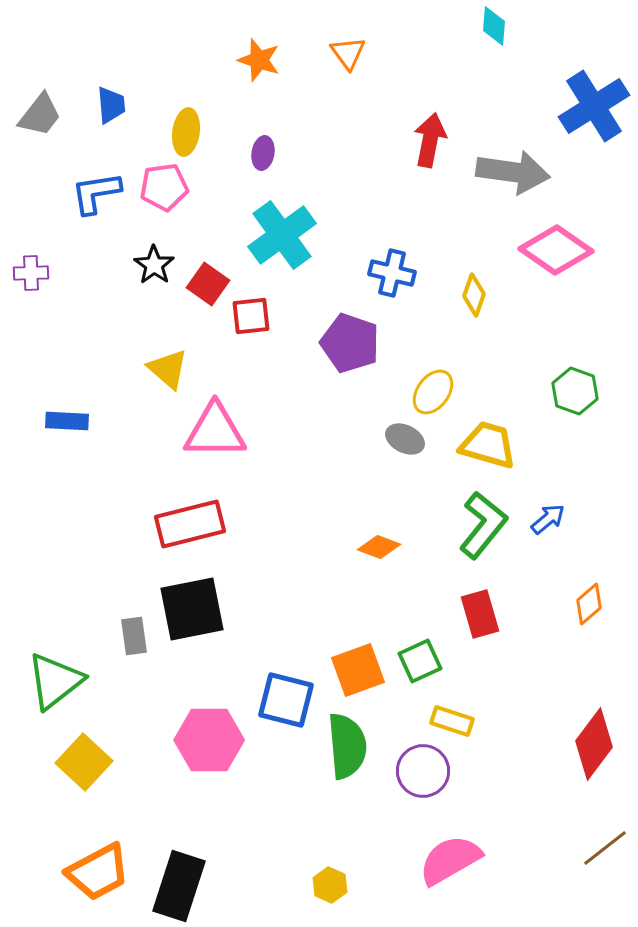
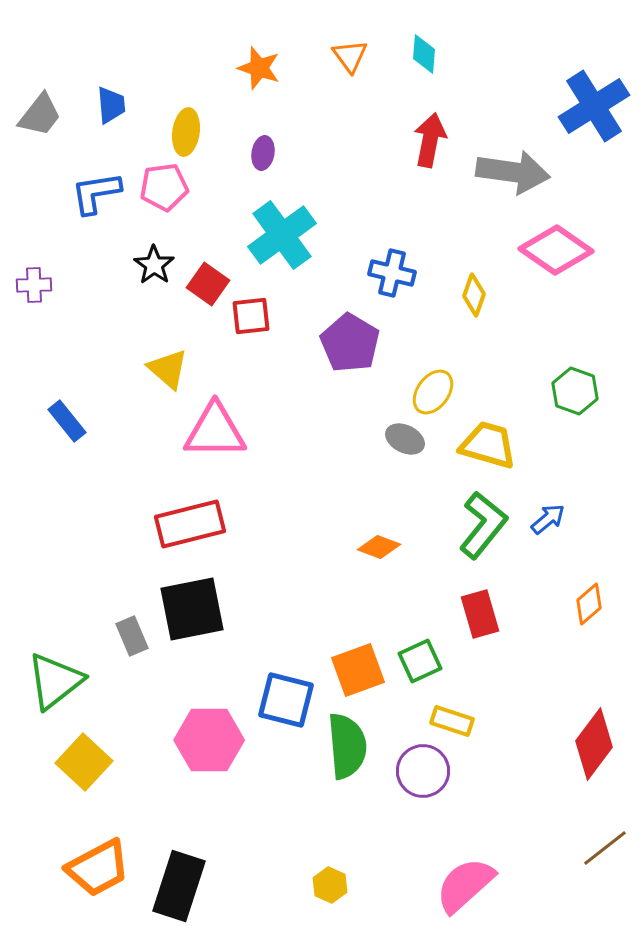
cyan diamond at (494, 26): moved 70 px left, 28 px down
orange triangle at (348, 53): moved 2 px right, 3 px down
orange star at (259, 60): moved 8 px down
purple cross at (31, 273): moved 3 px right, 12 px down
purple pentagon at (350, 343): rotated 12 degrees clockwise
blue rectangle at (67, 421): rotated 48 degrees clockwise
gray rectangle at (134, 636): moved 2 px left; rotated 15 degrees counterclockwise
pink semicircle at (450, 860): moved 15 px right, 25 px down; rotated 12 degrees counterclockwise
orange trapezoid at (98, 872): moved 4 px up
